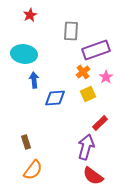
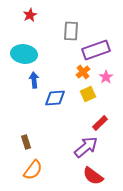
purple arrow: rotated 35 degrees clockwise
